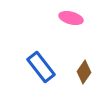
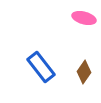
pink ellipse: moved 13 px right
